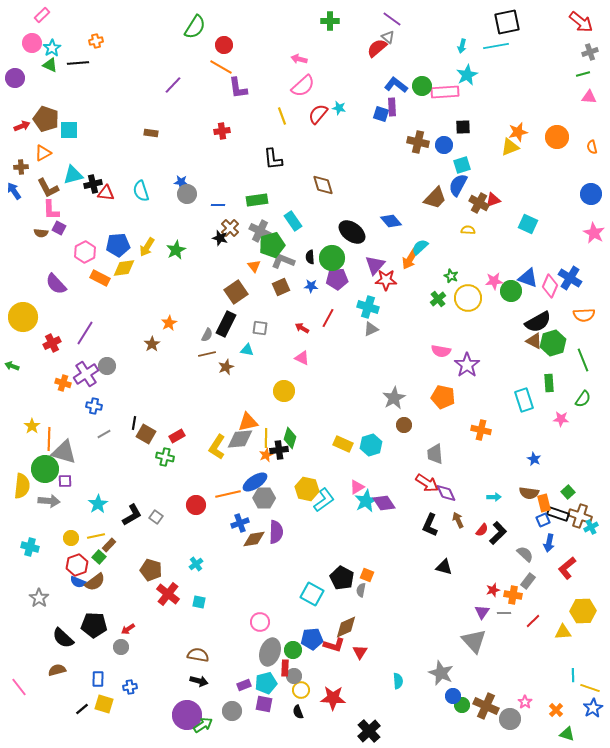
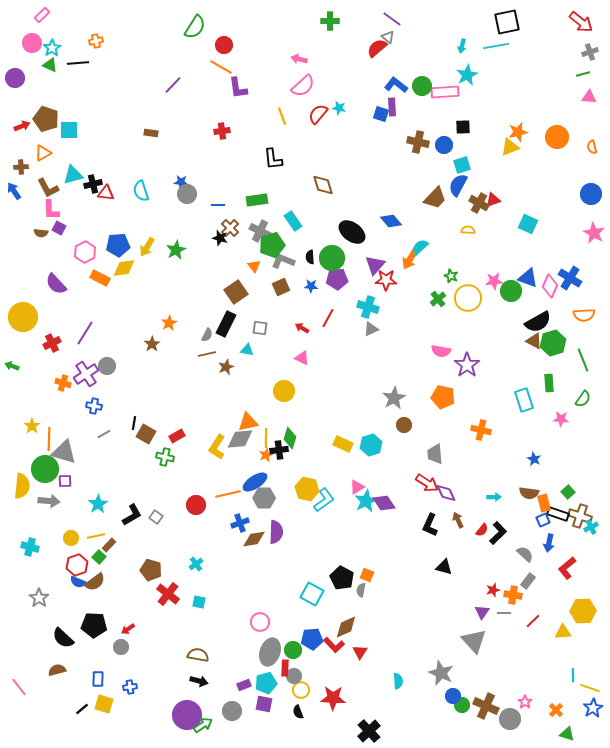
red L-shape at (334, 645): rotated 30 degrees clockwise
